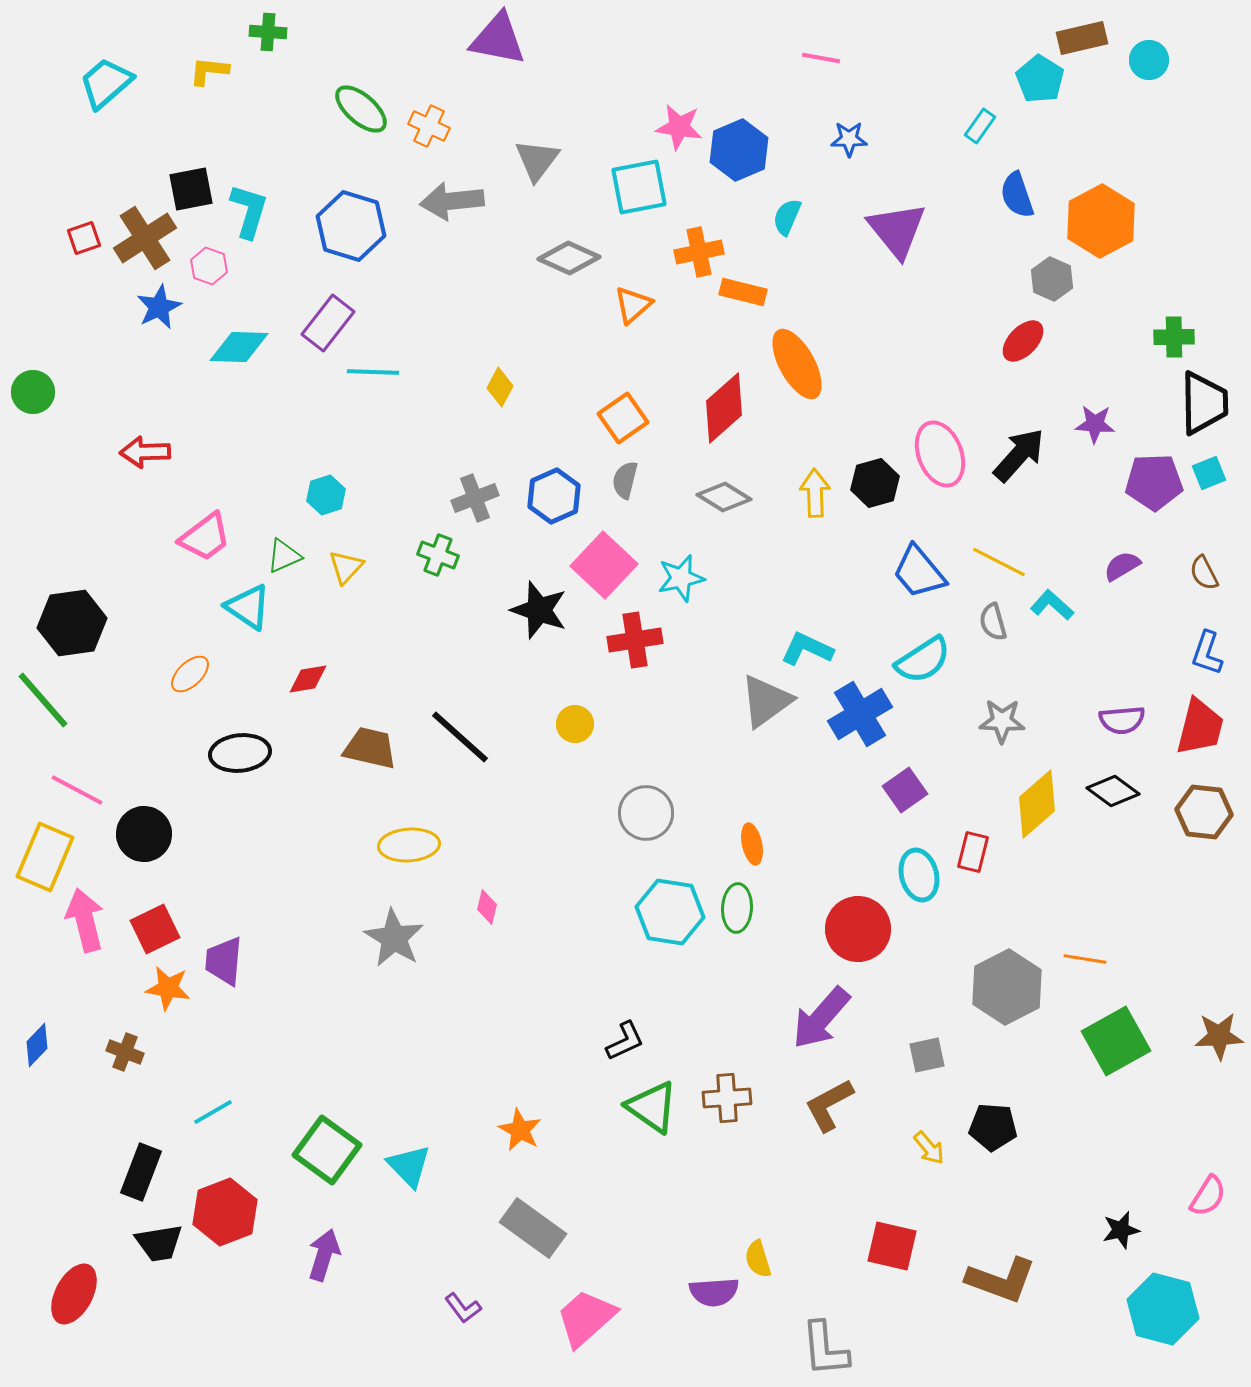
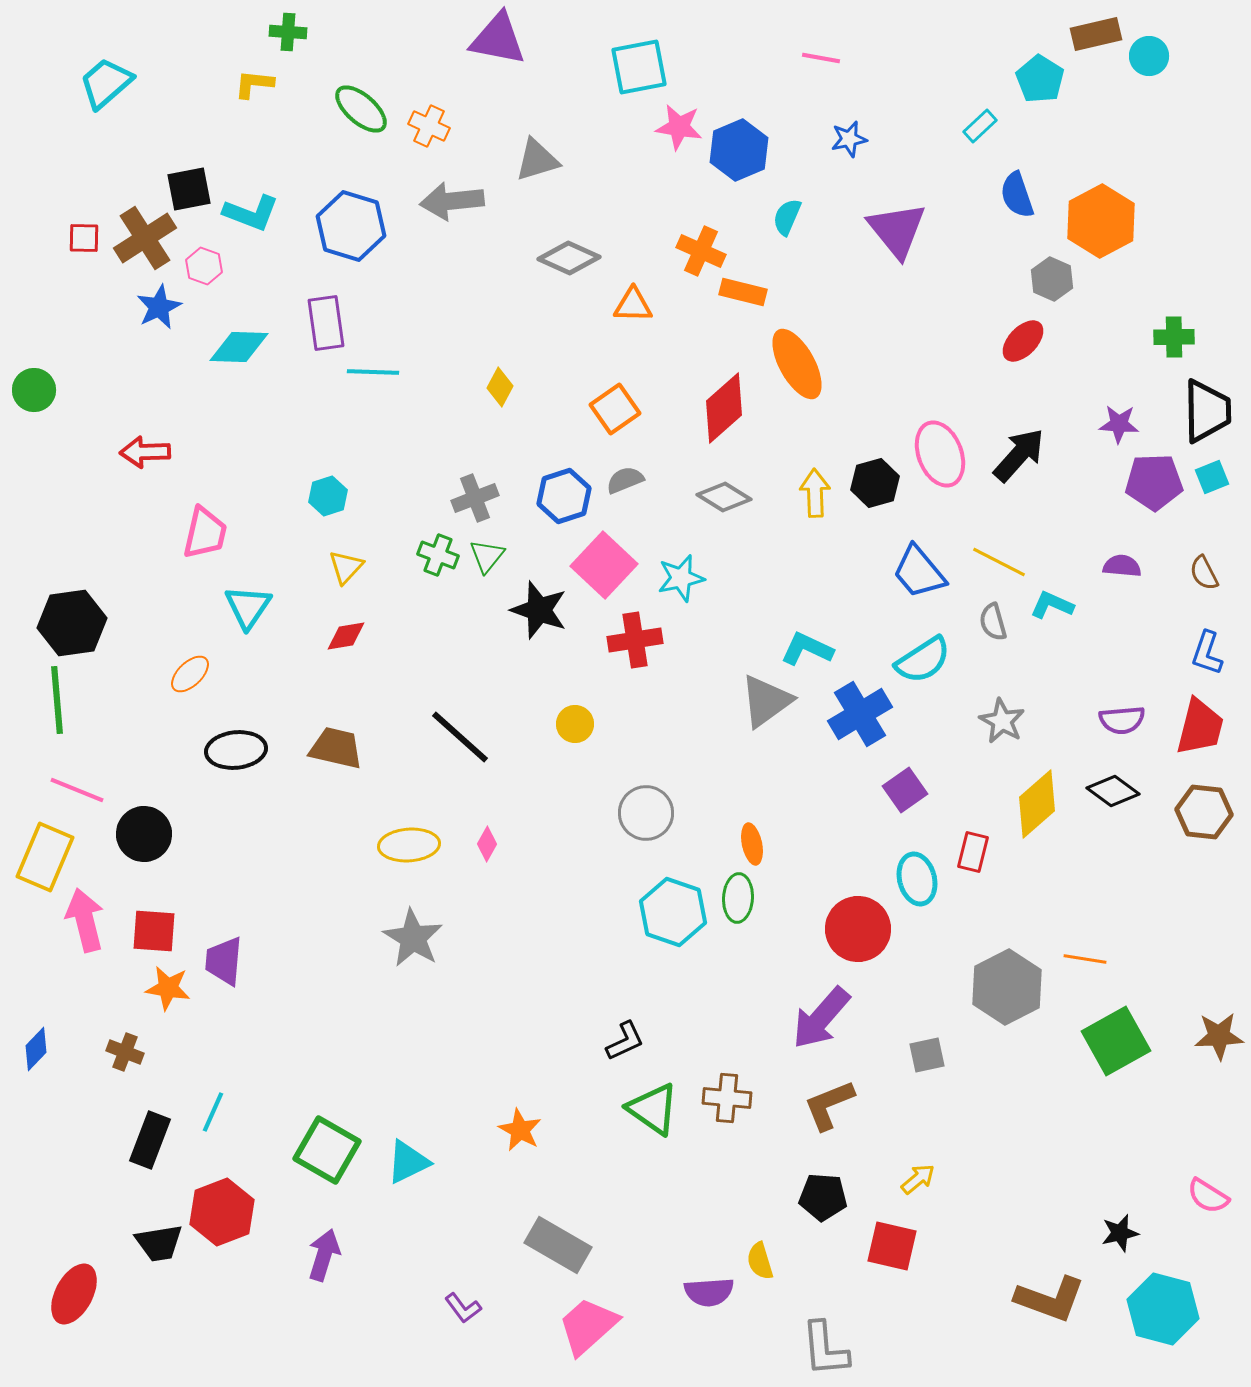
green cross at (268, 32): moved 20 px right
brown rectangle at (1082, 38): moved 14 px right, 4 px up
cyan circle at (1149, 60): moved 4 px up
yellow L-shape at (209, 71): moved 45 px right, 13 px down
cyan rectangle at (980, 126): rotated 12 degrees clockwise
blue star at (849, 139): rotated 12 degrees counterclockwise
gray triangle at (537, 160): rotated 36 degrees clockwise
cyan square at (639, 187): moved 120 px up
black square at (191, 189): moved 2 px left
cyan L-shape at (249, 211): moved 2 px right, 2 px down; rotated 94 degrees clockwise
red square at (84, 238): rotated 20 degrees clockwise
orange cross at (699, 252): moved 2 px right, 1 px up; rotated 36 degrees clockwise
pink hexagon at (209, 266): moved 5 px left
orange triangle at (633, 305): rotated 42 degrees clockwise
purple rectangle at (328, 323): moved 2 px left; rotated 46 degrees counterclockwise
green circle at (33, 392): moved 1 px right, 2 px up
black trapezoid at (1204, 403): moved 3 px right, 8 px down
orange square at (623, 418): moved 8 px left, 9 px up
purple star at (1095, 424): moved 24 px right
cyan square at (1209, 473): moved 3 px right, 4 px down
gray semicircle at (625, 480): rotated 54 degrees clockwise
cyan hexagon at (326, 495): moved 2 px right, 1 px down
blue hexagon at (554, 496): moved 10 px right; rotated 6 degrees clockwise
pink trapezoid at (205, 537): moved 4 px up; rotated 40 degrees counterclockwise
green triangle at (284, 556): moved 203 px right; rotated 27 degrees counterclockwise
purple semicircle at (1122, 566): rotated 36 degrees clockwise
cyan L-shape at (1052, 605): rotated 18 degrees counterclockwise
cyan triangle at (248, 607): rotated 30 degrees clockwise
red diamond at (308, 679): moved 38 px right, 43 px up
green line at (43, 700): moved 14 px right; rotated 36 degrees clockwise
gray star at (1002, 721): rotated 27 degrees clockwise
brown trapezoid at (370, 748): moved 34 px left
black ellipse at (240, 753): moved 4 px left, 3 px up
pink line at (77, 790): rotated 6 degrees counterclockwise
cyan ellipse at (919, 875): moved 2 px left, 4 px down
pink diamond at (487, 907): moved 63 px up; rotated 16 degrees clockwise
green ellipse at (737, 908): moved 1 px right, 10 px up
cyan hexagon at (670, 912): moved 3 px right; rotated 10 degrees clockwise
red square at (155, 929): moved 1 px left, 2 px down; rotated 30 degrees clockwise
gray star at (394, 938): moved 19 px right
blue diamond at (37, 1045): moved 1 px left, 4 px down
brown cross at (727, 1098): rotated 9 degrees clockwise
brown L-shape at (829, 1105): rotated 6 degrees clockwise
green triangle at (652, 1107): moved 1 px right, 2 px down
cyan line at (213, 1112): rotated 36 degrees counterclockwise
black pentagon at (993, 1127): moved 170 px left, 70 px down
yellow arrow at (929, 1148): moved 11 px left, 31 px down; rotated 90 degrees counterclockwise
green square at (327, 1150): rotated 6 degrees counterclockwise
cyan triangle at (409, 1166): moved 1 px left, 4 px up; rotated 48 degrees clockwise
black rectangle at (141, 1172): moved 9 px right, 32 px up
pink semicircle at (1208, 1196): rotated 90 degrees clockwise
red hexagon at (225, 1212): moved 3 px left
gray rectangle at (533, 1228): moved 25 px right, 17 px down; rotated 6 degrees counterclockwise
black star at (1121, 1230): moved 1 px left, 3 px down
yellow semicircle at (758, 1259): moved 2 px right, 2 px down
brown L-shape at (1001, 1280): moved 49 px right, 19 px down
purple semicircle at (714, 1292): moved 5 px left
pink trapezoid at (586, 1318): moved 2 px right, 8 px down
